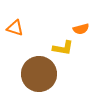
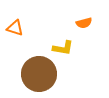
orange semicircle: moved 3 px right, 6 px up
